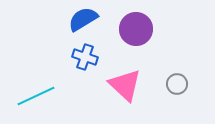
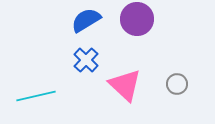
blue semicircle: moved 3 px right, 1 px down
purple circle: moved 1 px right, 10 px up
blue cross: moved 1 px right, 3 px down; rotated 25 degrees clockwise
cyan line: rotated 12 degrees clockwise
